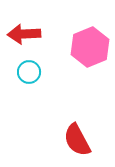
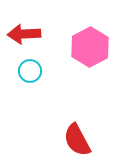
pink hexagon: rotated 6 degrees counterclockwise
cyan circle: moved 1 px right, 1 px up
